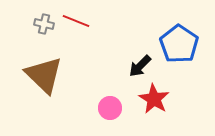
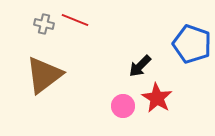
red line: moved 1 px left, 1 px up
blue pentagon: moved 13 px right; rotated 15 degrees counterclockwise
brown triangle: rotated 39 degrees clockwise
red star: moved 3 px right, 1 px up
pink circle: moved 13 px right, 2 px up
